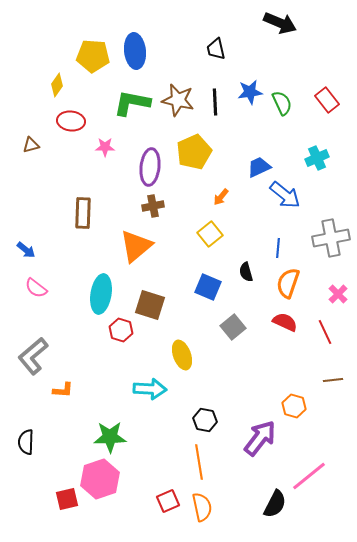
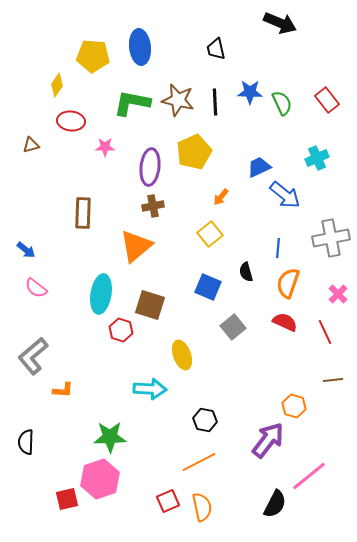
blue ellipse at (135, 51): moved 5 px right, 4 px up
blue star at (250, 92): rotated 10 degrees clockwise
purple arrow at (260, 438): moved 8 px right, 2 px down
orange line at (199, 462): rotated 72 degrees clockwise
